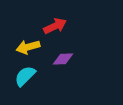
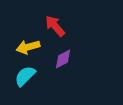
red arrow: rotated 105 degrees counterclockwise
purple diamond: rotated 25 degrees counterclockwise
